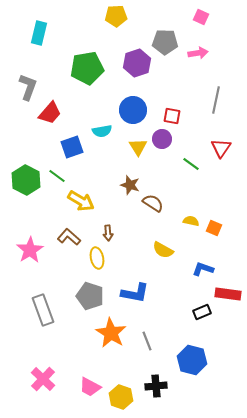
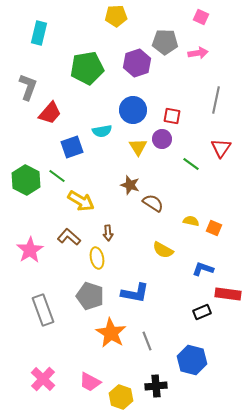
pink trapezoid at (90, 387): moved 5 px up
